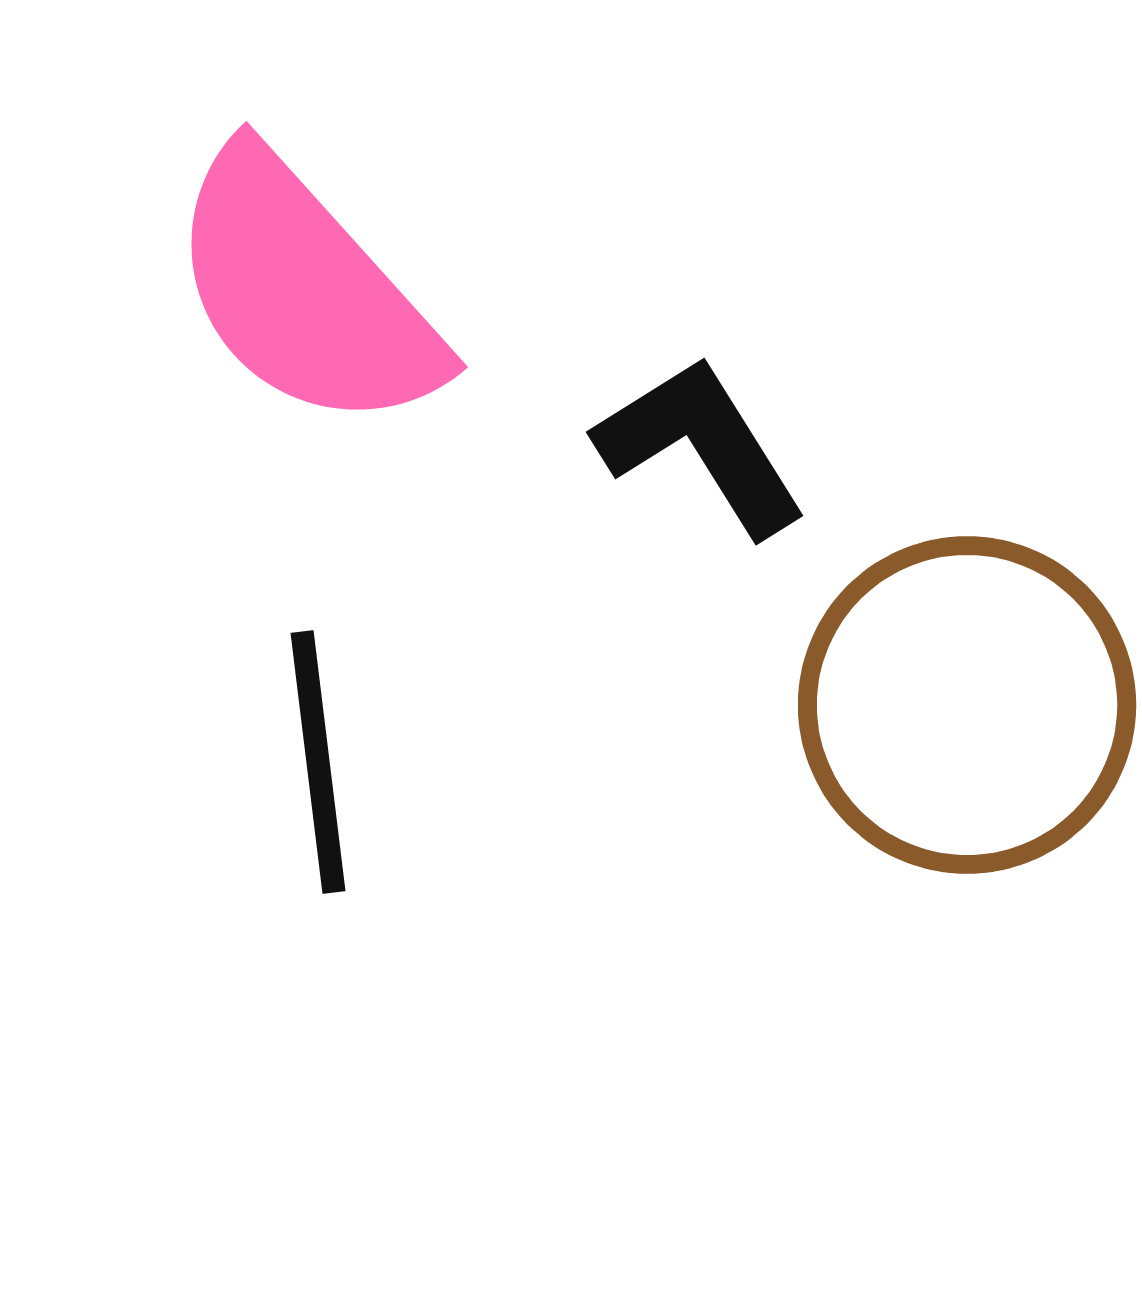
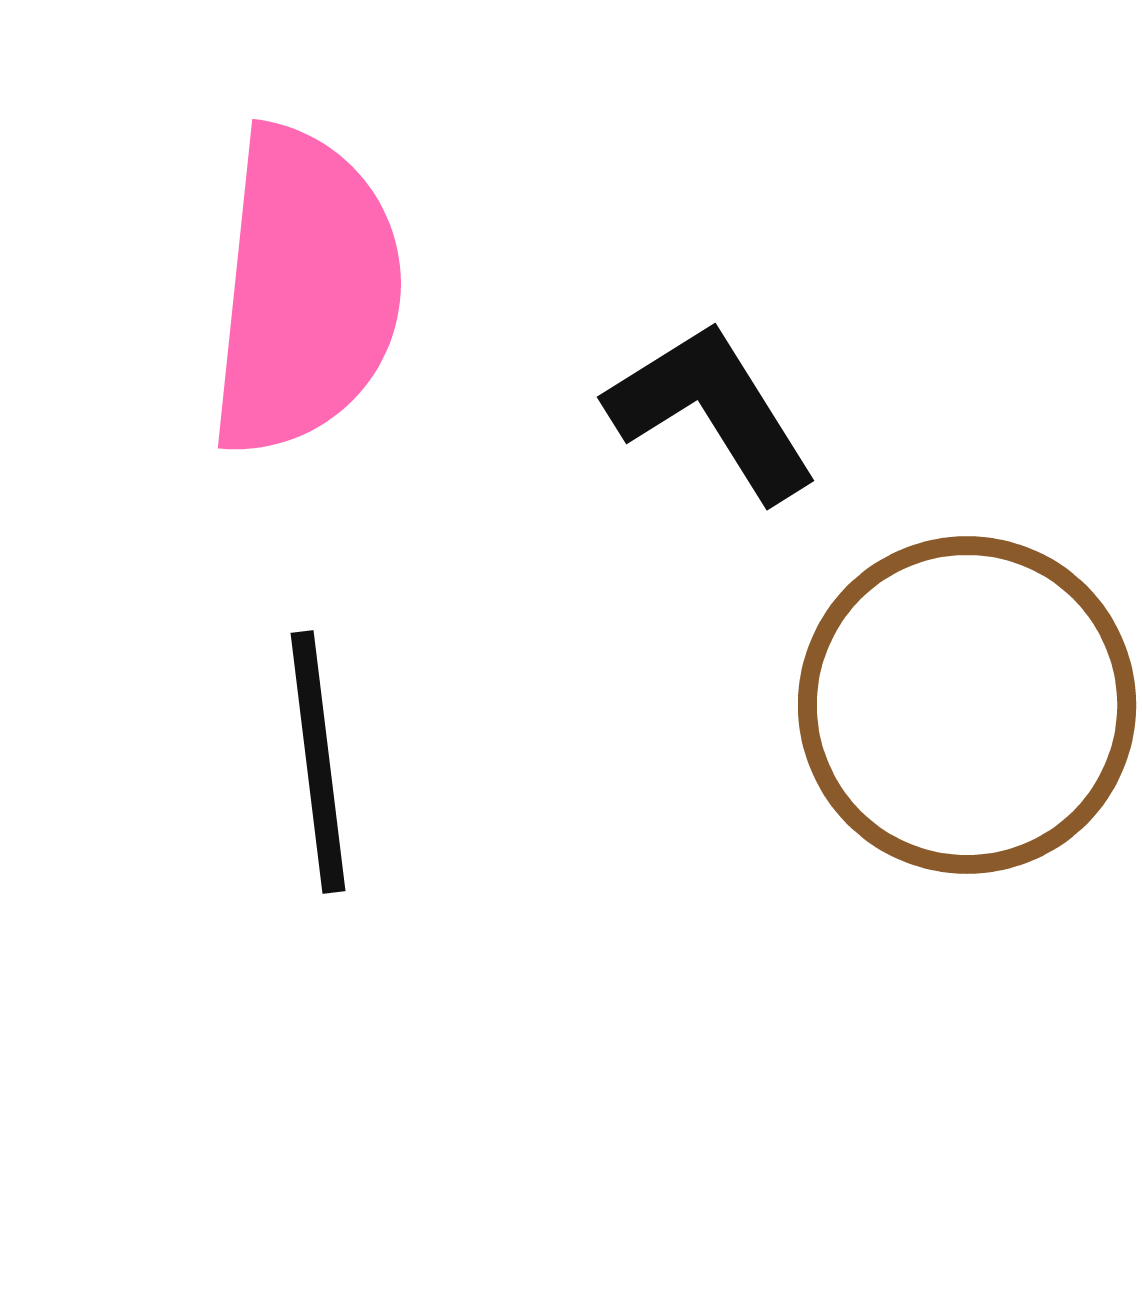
pink semicircle: rotated 132 degrees counterclockwise
black L-shape: moved 11 px right, 35 px up
